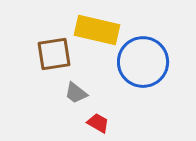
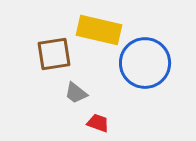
yellow rectangle: moved 2 px right
blue circle: moved 2 px right, 1 px down
red trapezoid: rotated 10 degrees counterclockwise
